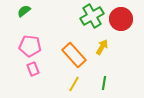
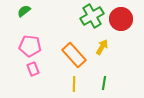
yellow line: rotated 28 degrees counterclockwise
